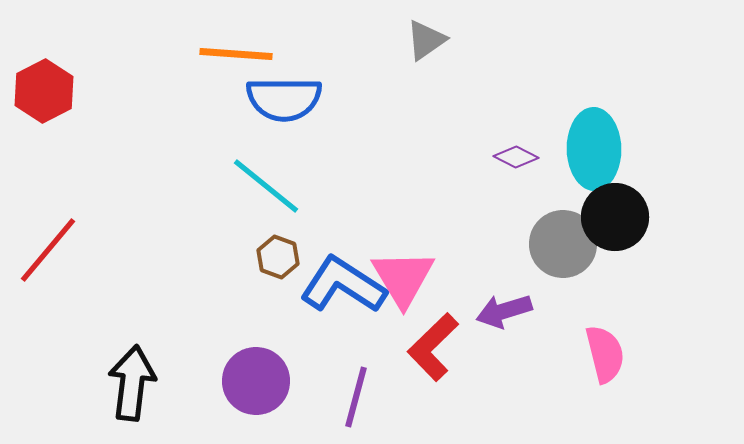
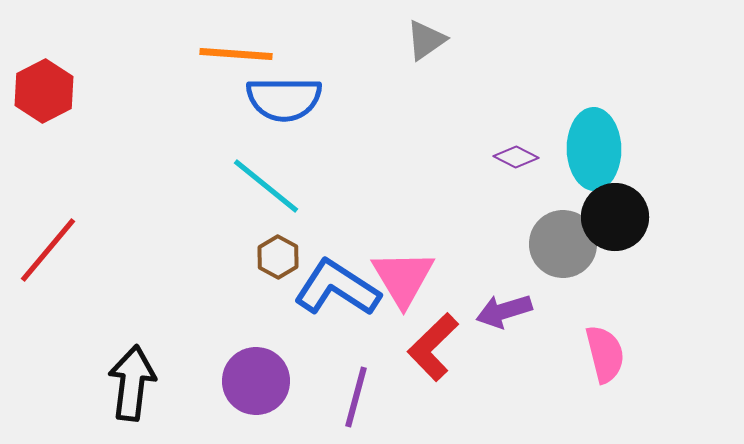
brown hexagon: rotated 9 degrees clockwise
blue L-shape: moved 6 px left, 3 px down
